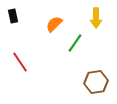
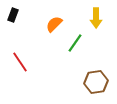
black rectangle: moved 1 px up; rotated 32 degrees clockwise
